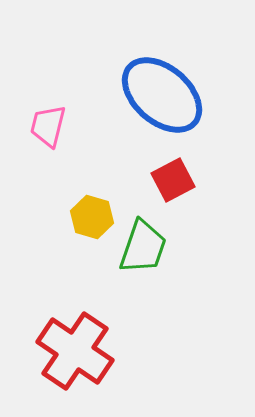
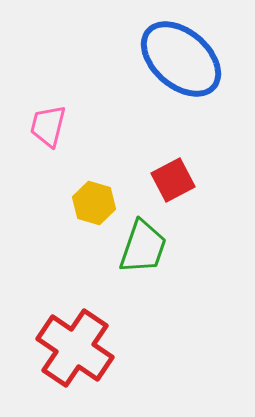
blue ellipse: moved 19 px right, 36 px up
yellow hexagon: moved 2 px right, 14 px up
red cross: moved 3 px up
